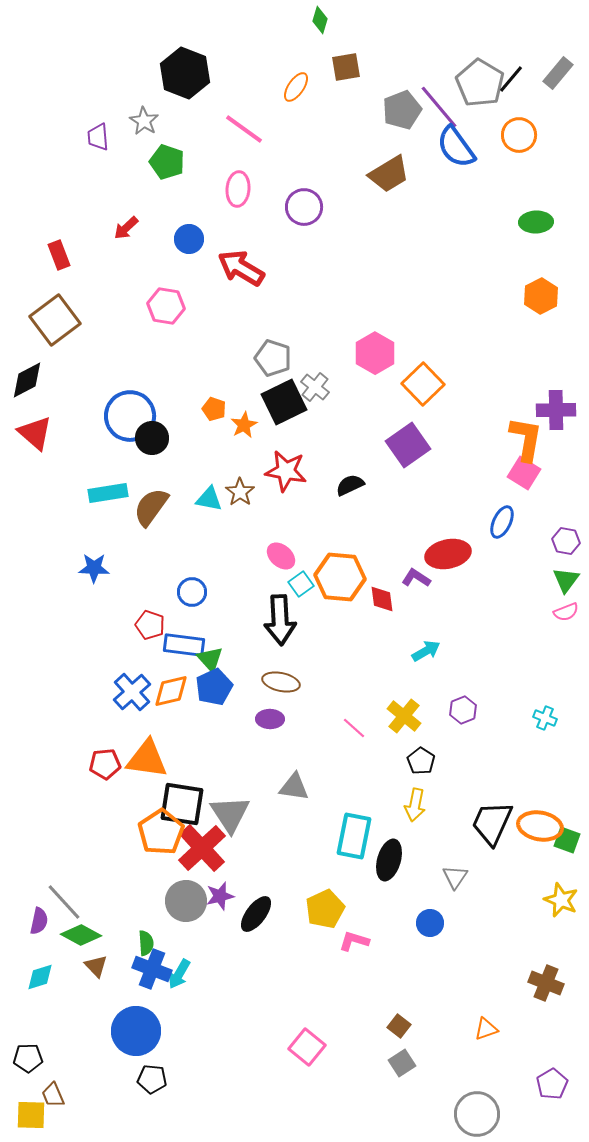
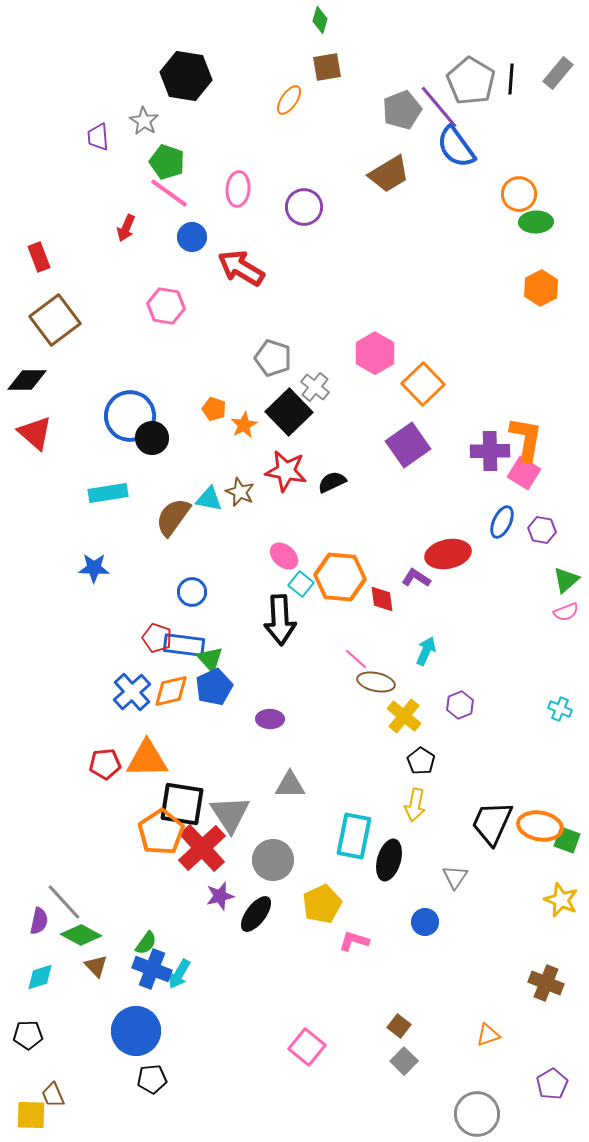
brown square at (346, 67): moved 19 px left
black hexagon at (185, 73): moved 1 px right, 3 px down; rotated 12 degrees counterclockwise
black line at (511, 79): rotated 36 degrees counterclockwise
gray pentagon at (480, 83): moved 9 px left, 2 px up
orange ellipse at (296, 87): moved 7 px left, 13 px down
pink line at (244, 129): moved 75 px left, 64 px down
orange circle at (519, 135): moved 59 px down
red arrow at (126, 228): rotated 24 degrees counterclockwise
blue circle at (189, 239): moved 3 px right, 2 px up
red rectangle at (59, 255): moved 20 px left, 2 px down
orange hexagon at (541, 296): moved 8 px up
black diamond at (27, 380): rotated 27 degrees clockwise
black square at (284, 402): moved 5 px right, 10 px down; rotated 18 degrees counterclockwise
purple cross at (556, 410): moved 66 px left, 41 px down
black semicircle at (350, 485): moved 18 px left, 3 px up
brown star at (240, 492): rotated 12 degrees counterclockwise
brown semicircle at (151, 507): moved 22 px right, 10 px down
purple hexagon at (566, 541): moved 24 px left, 11 px up
pink ellipse at (281, 556): moved 3 px right
green triangle at (566, 580): rotated 12 degrees clockwise
cyan square at (301, 584): rotated 15 degrees counterclockwise
red pentagon at (150, 625): moved 7 px right, 13 px down
cyan arrow at (426, 651): rotated 36 degrees counterclockwise
brown ellipse at (281, 682): moved 95 px right
purple hexagon at (463, 710): moved 3 px left, 5 px up
cyan cross at (545, 718): moved 15 px right, 9 px up
pink line at (354, 728): moved 2 px right, 69 px up
orange triangle at (147, 759): rotated 9 degrees counterclockwise
gray triangle at (294, 787): moved 4 px left, 2 px up; rotated 8 degrees counterclockwise
gray circle at (186, 901): moved 87 px right, 41 px up
yellow pentagon at (325, 909): moved 3 px left, 5 px up
blue circle at (430, 923): moved 5 px left, 1 px up
green semicircle at (146, 943): rotated 40 degrees clockwise
orange triangle at (486, 1029): moved 2 px right, 6 px down
black pentagon at (28, 1058): moved 23 px up
gray square at (402, 1063): moved 2 px right, 2 px up; rotated 12 degrees counterclockwise
black pentagon at (152, 1079): rotated 12 degrees counterclockwise
